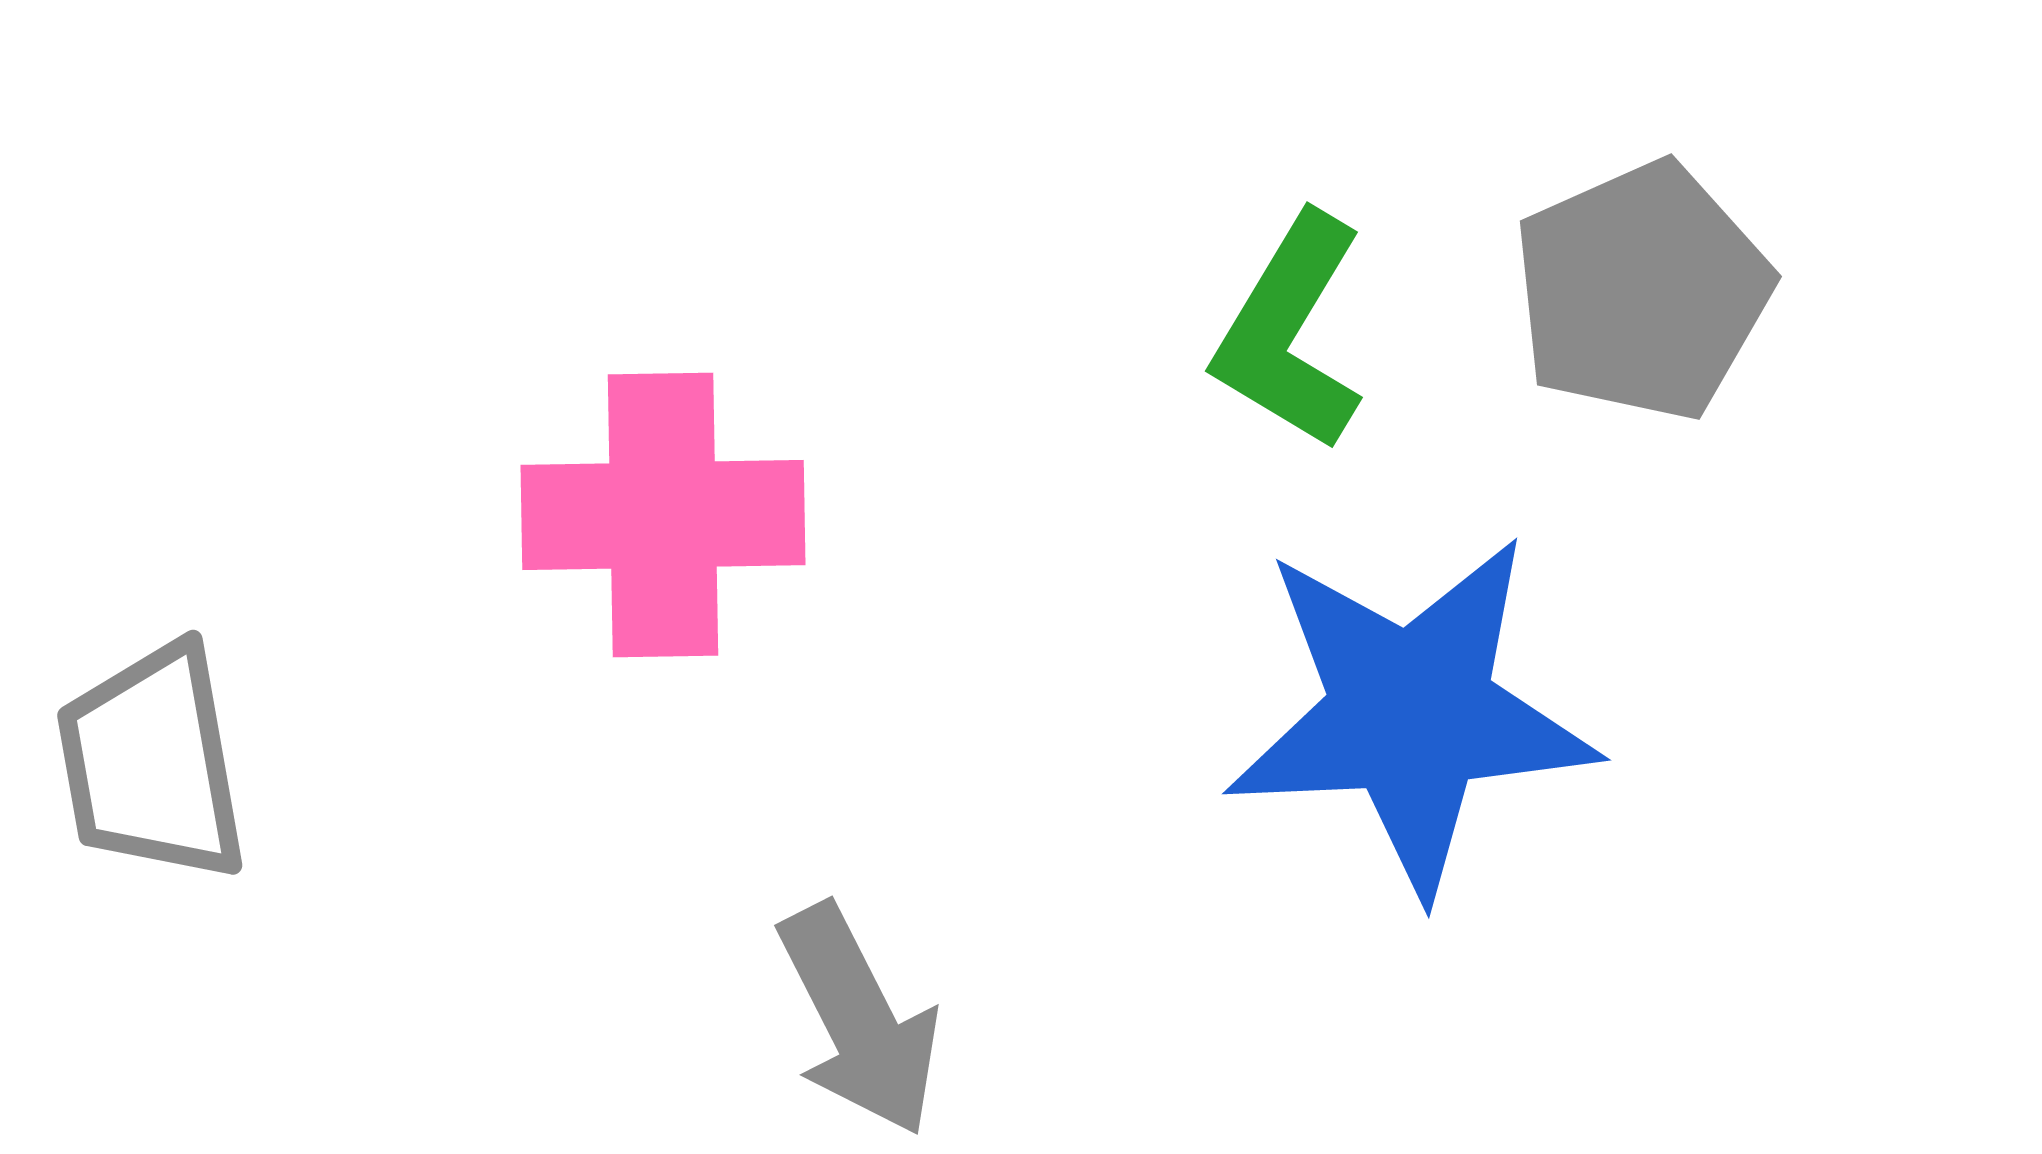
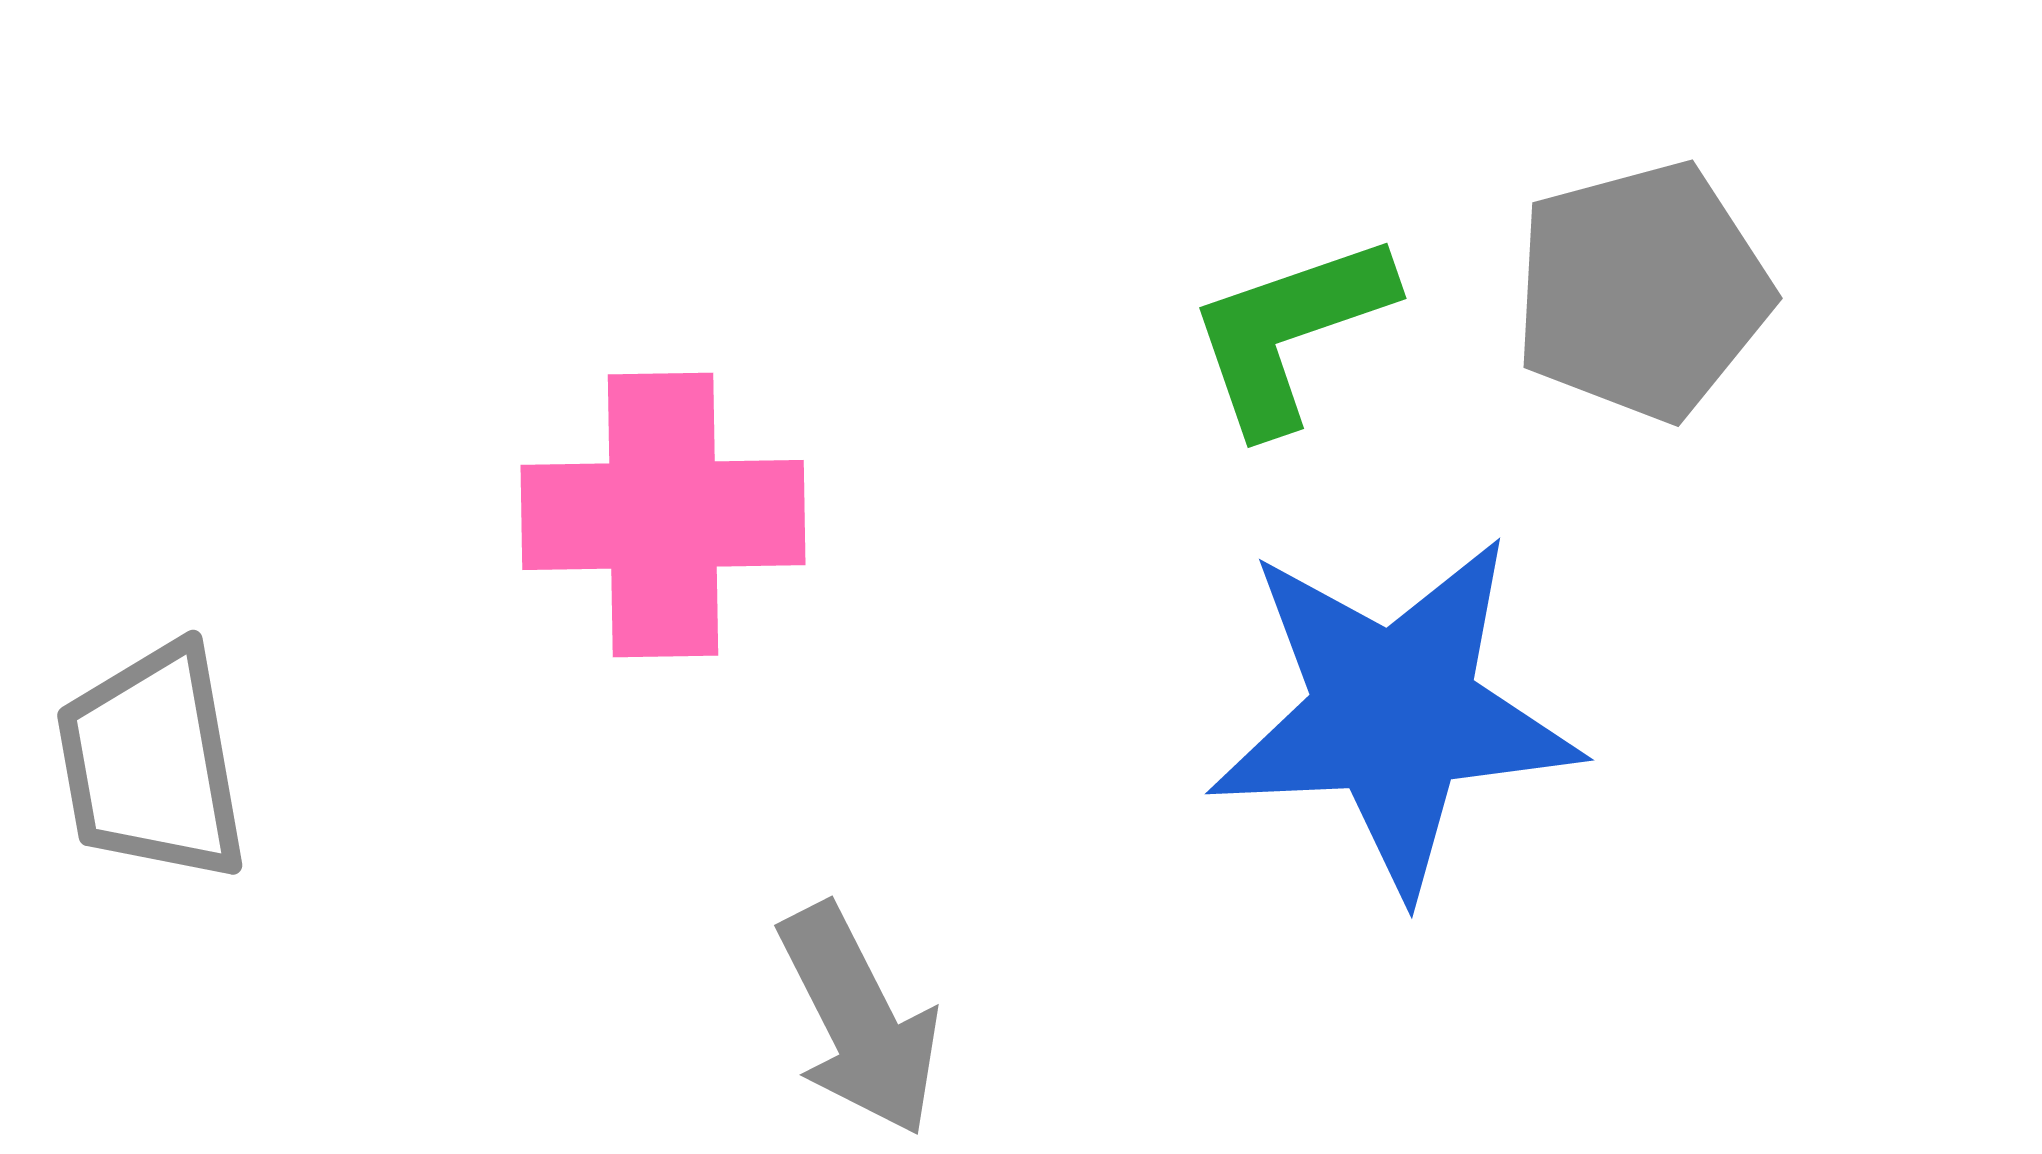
gray pentagon: rotated 9 degrees clockwise
green L-shape: rotated 40 degrees clockwise
blue star: moved 17 px left
